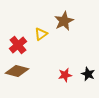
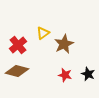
brown star: moved 23 px down
yellow triangle: moved 2 px right, 1 px up
red star: rotated 24 degrees clockwise
